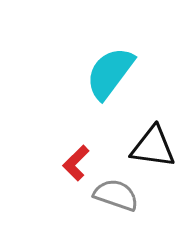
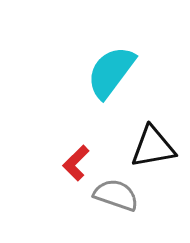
cyan semicircle: moved 1 px right, 1 px up
black triangle: rotated 18 degrees counterclockwise
